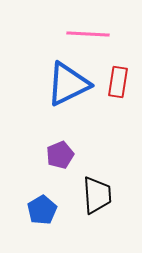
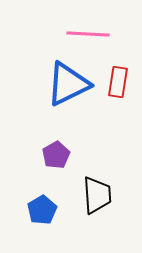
purple pentagon: moved 4 px left; rotated 8 degrees counterclockwise
